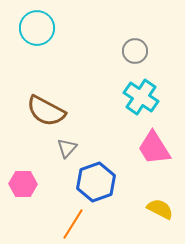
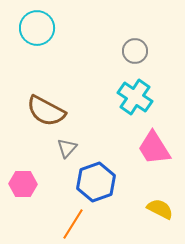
cyan cross: moved 6 px left
